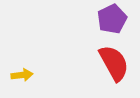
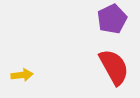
red semicircle: moved 4 px down
